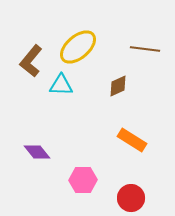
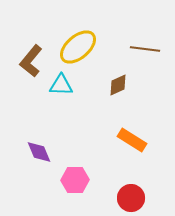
brown diamond: moved 1 px up
purple diamond: moved 2 px right; rotated 16 degrees clockwise
pink hexagon: moved 8 px left
